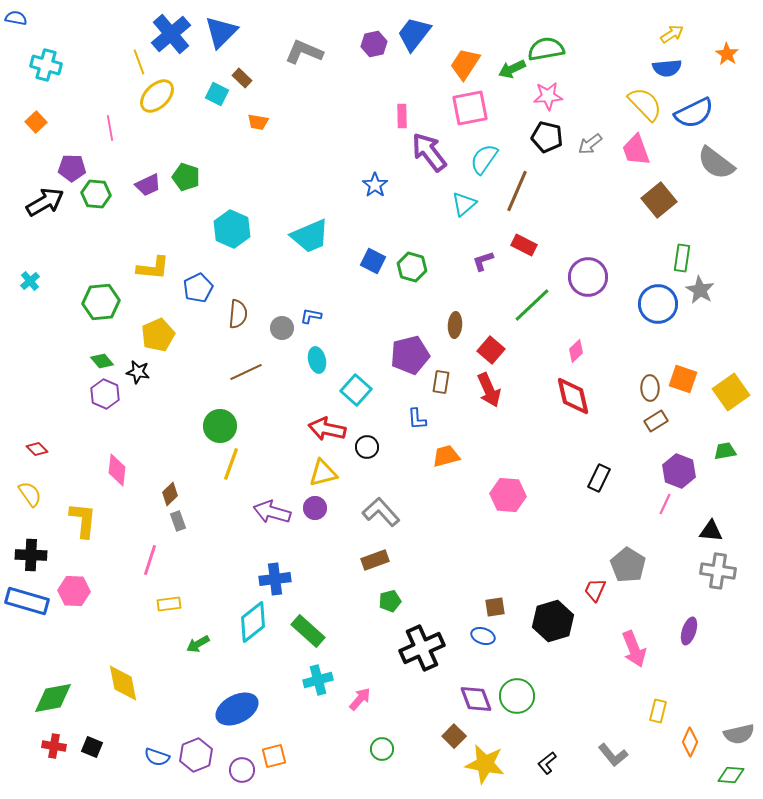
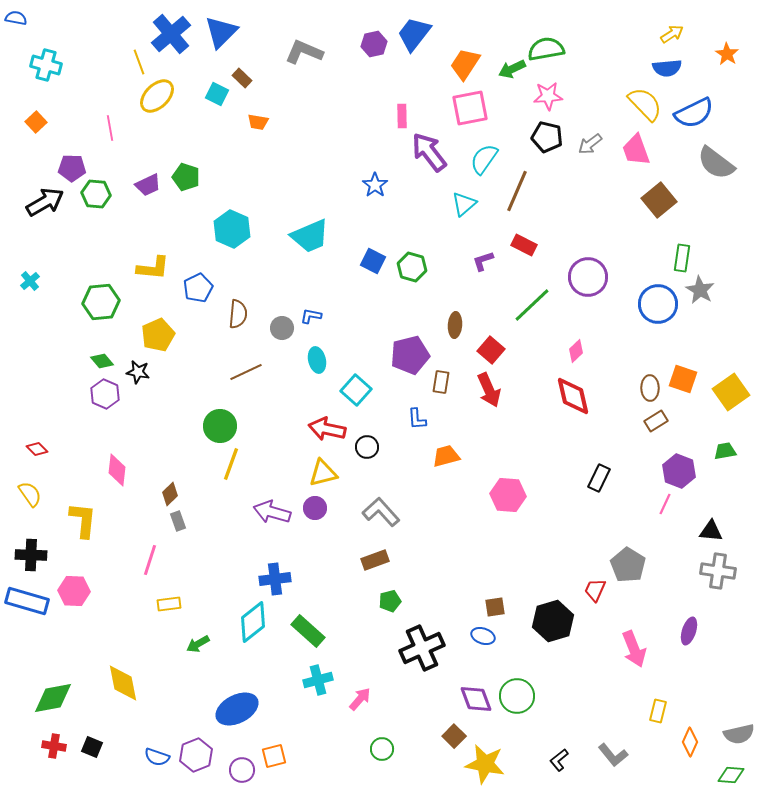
black L-shape at (547, 763): moved 12 px right, 3 px up
